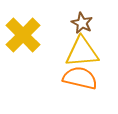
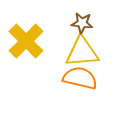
brown star: rotated 20 degrees counterclockwise
yellow cross: moved 3 px right, 6 px down
